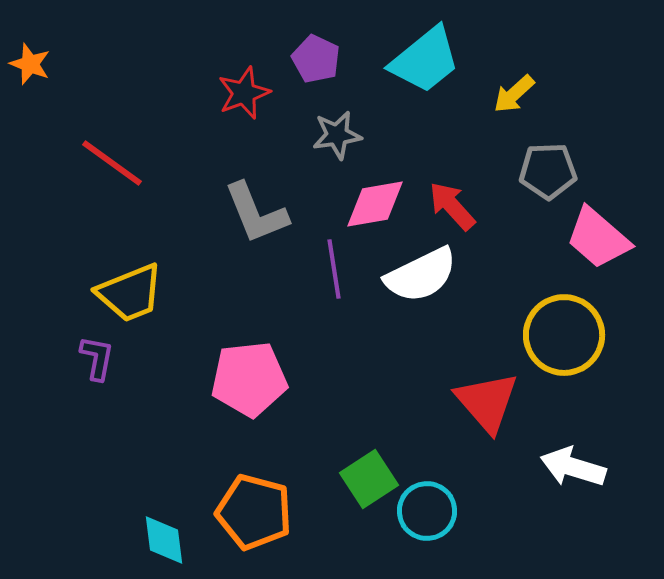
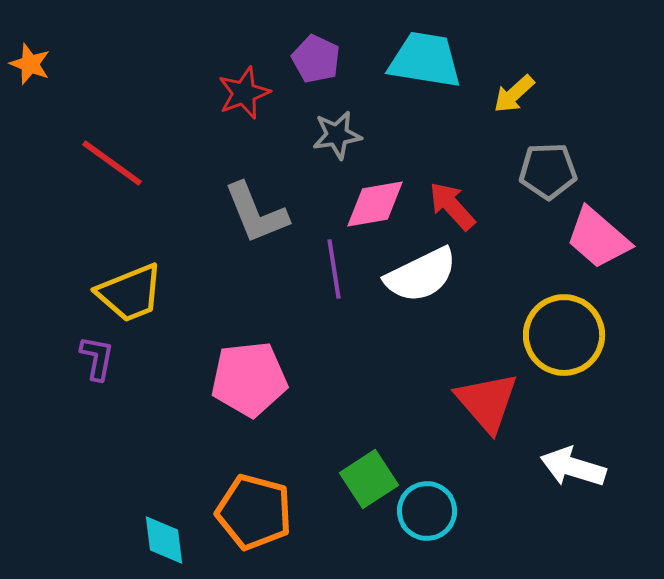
cyan trapezoid: rotated 132 degrees counterclockwise
